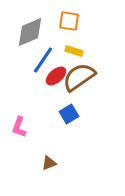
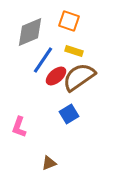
orange square: rotated 10 degrees clockwise
